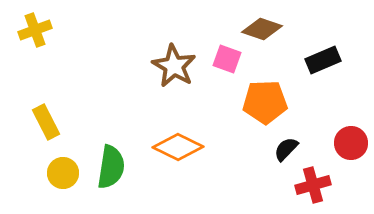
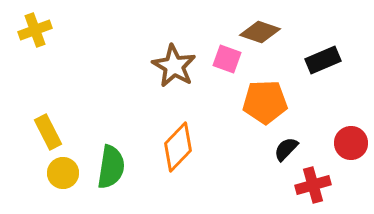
brown diamond: moved 2 px left, 3 px down
yellow rectangle: moved 2 px right, 10 px down
orange diamond: rotated 72 degrees counterclockwise
